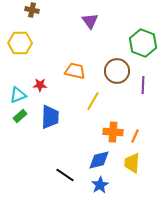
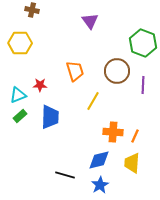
orange trapezoid: rotated 60 degrees clockwise
black line: rotated 18 degrees counterclockwise
